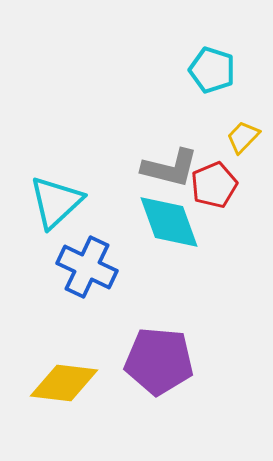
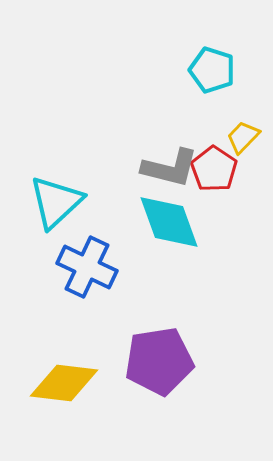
red pentagon: moved 16 px up; rotated 15 degrees counterclockwise
purple pentagon: rotated 14 degrees counterclockwise
